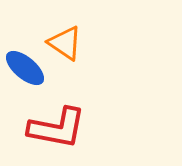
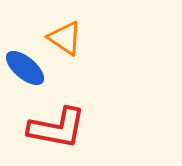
orange triangle: moved 5 px up
